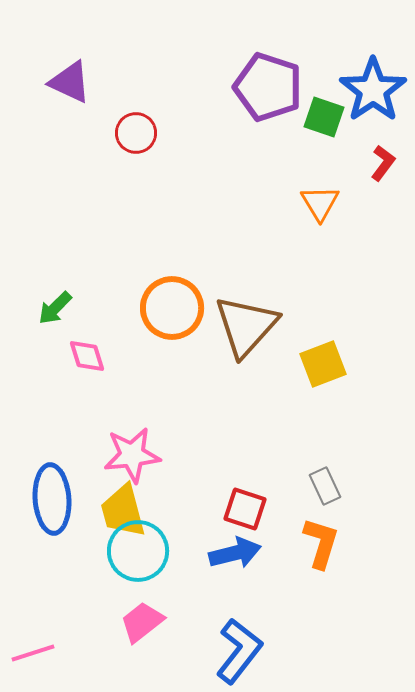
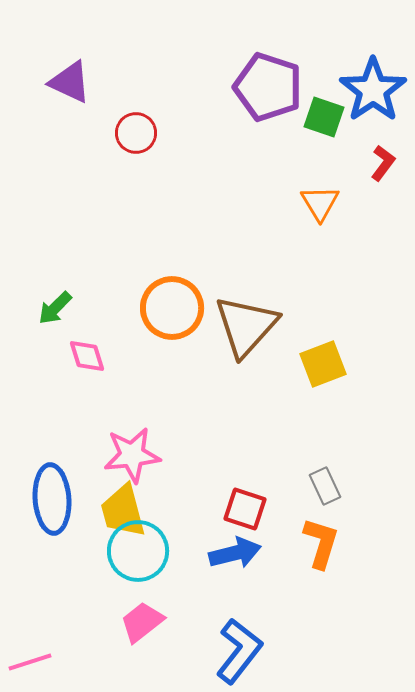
pink line: moved 3 px left, 9 px down
